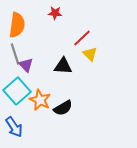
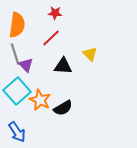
red line: moved 31 px left
blue arrow: moved 3 px right, 5 px down
